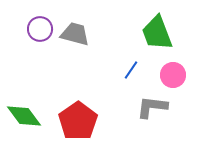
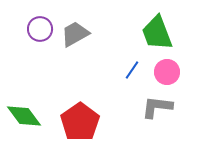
gray trapezoid: rotated 44 degrees counterclockwise
blue line: moved 1 px right
pink circle: moved 6 px left, 3 px up
gray L-shape: moved 5 px right
red pentagon: moved 2 px right, 1 px down
